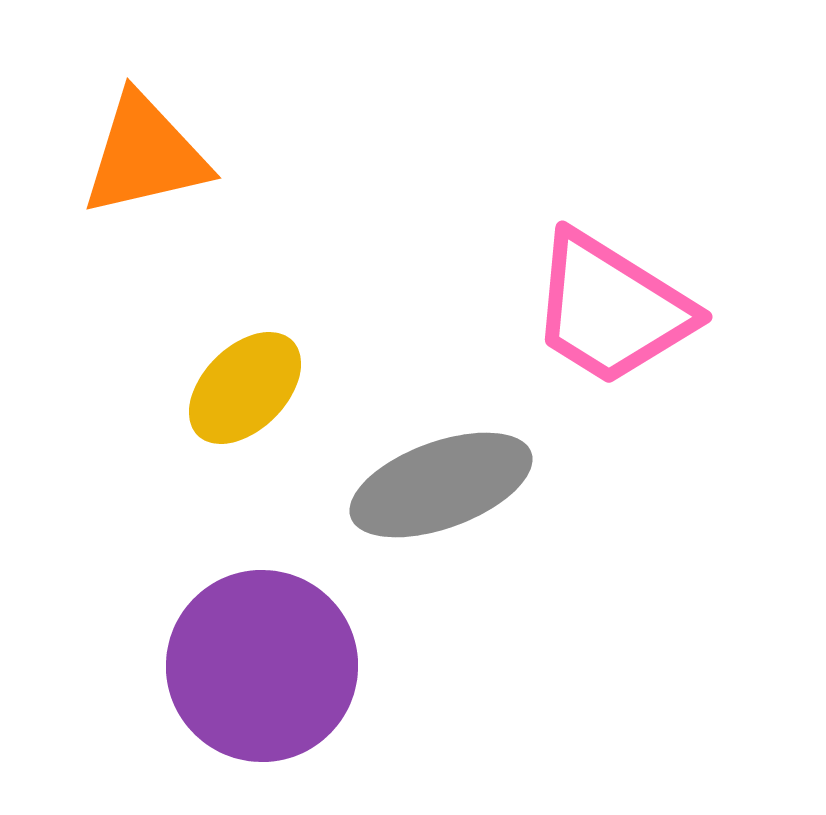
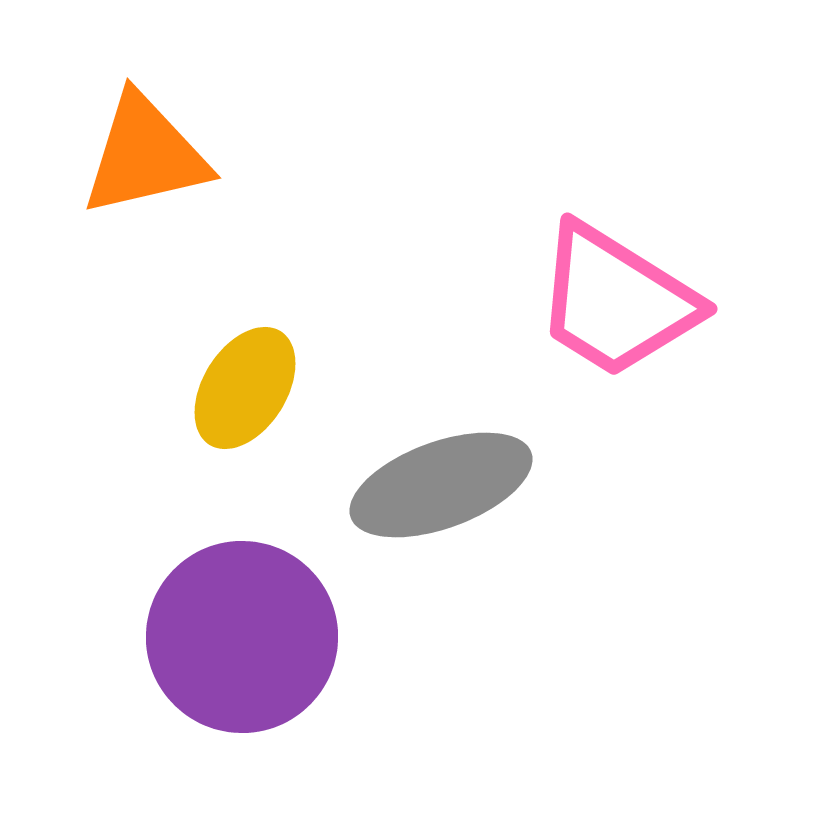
pink trapezoid: moved 5 px right, 8 px up
yellow ellipse: rotated 13 degrees counterclockwise
purple circle: moved 20 px left, 29 px up
